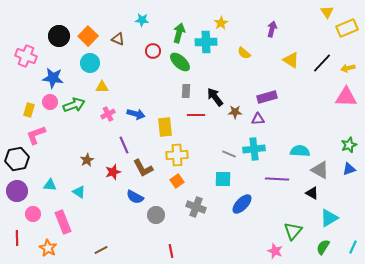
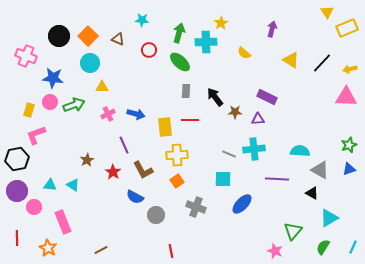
red circle at (153, 51): moved 4 px left, 1 px up
yellow arrow at (348, 68): moved 2 px right, 1 px down
purple rectangle at (267, 97): rotated 42 degrees clockwise
red line at (196, 115): moved 6 px left, 5 px down
brown L-shape at (143, 168): moved 2 px down
red star at (113, 172): rotated 21 degrees counterclockwise
cyan triangle at (79, 192): moved 6 px left, 7 px up
pink circle at (33, 214): moved 1 px right, 7 px up
